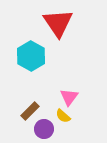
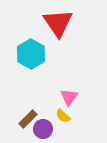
cyan hexagon: moved 2 px up
brown rectangle: moved 2 px left, 8 px down
purple circle: moved 1 px left
